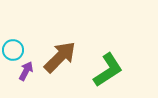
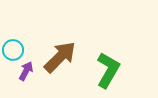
green L-shape: rotated 27 degrees counterclockwise
